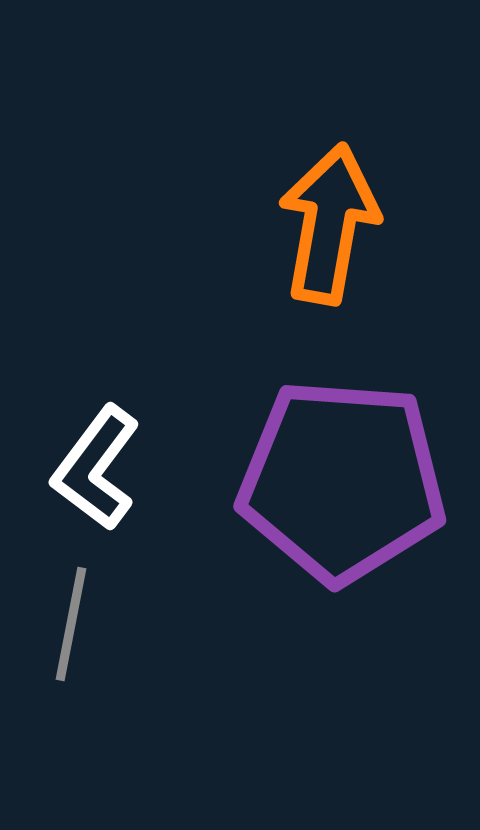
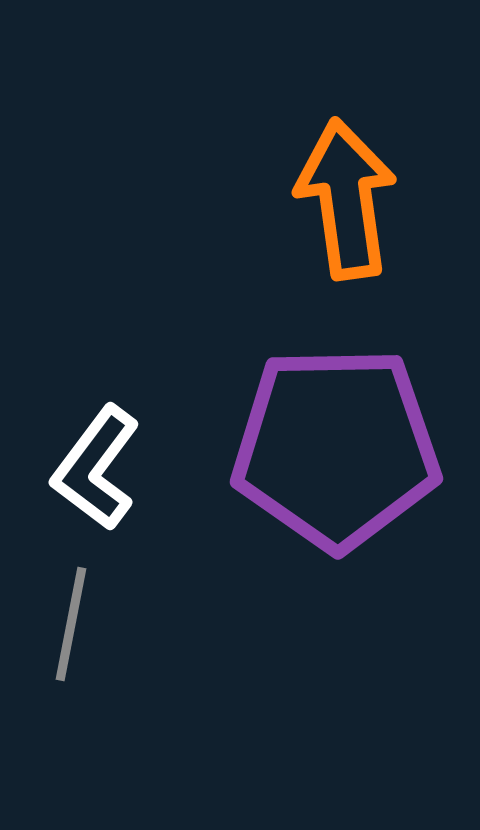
orange arrow: moved 17 px right, 25 px up; rotated 18 degrees counterclockwise
purple pentagon: moved 6 px left, 33 px up; rotated 5 degrees counterclockwise
